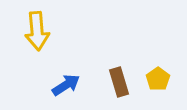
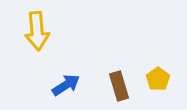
brown rectangle: moved 4 px down
